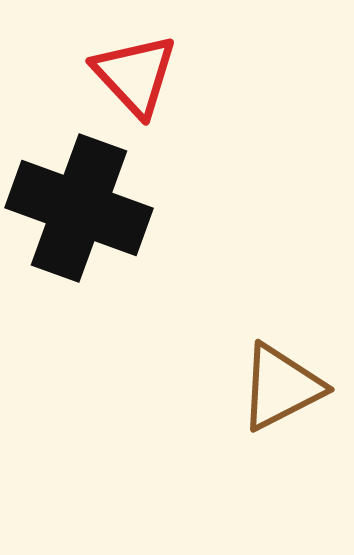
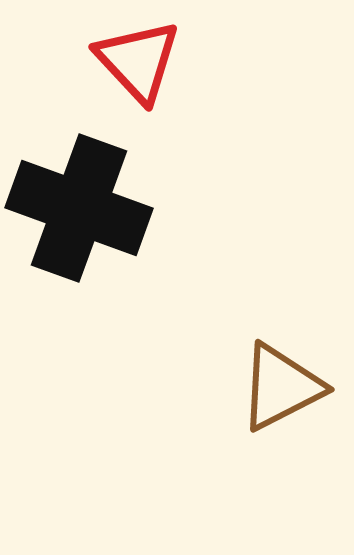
red triangle: moved 3 px right, 14 px up
